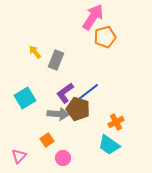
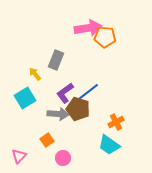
pink arrow: moved 5 px left, 11 px down; rotated 48 degrees clockwise
orange pentagon: rotated 20 degrees clockwise
yellow arrow: moved 22 px down
